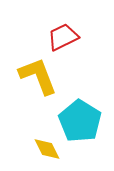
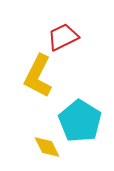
yellow L-shape: rotated 132 degrees counterclockwise
yellow diamond: moved 2 px up
